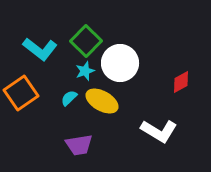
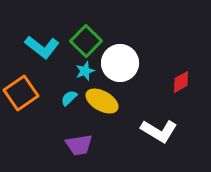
cyan L-shape: moved 2 px right, 2 px up
